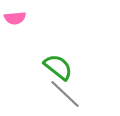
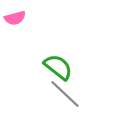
pink semicircle: rotated 10 degrees counterclockwise
